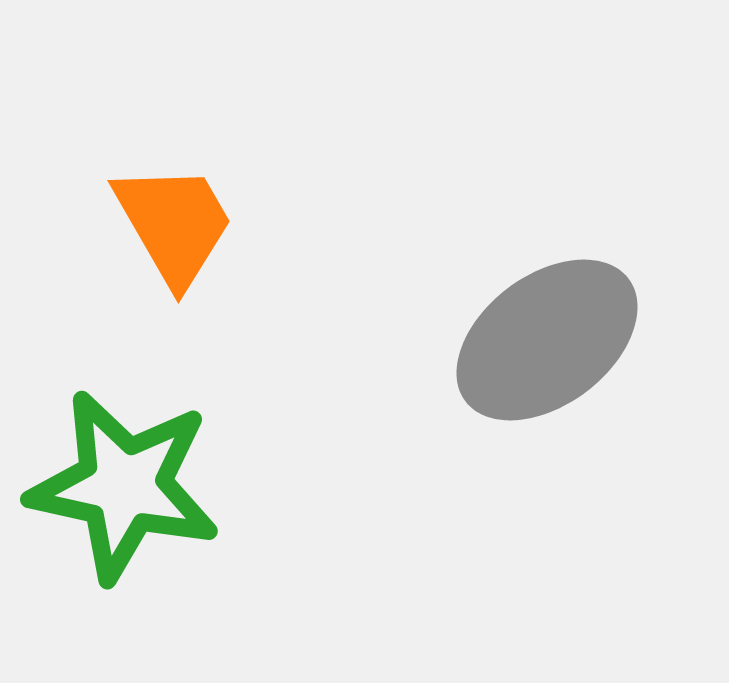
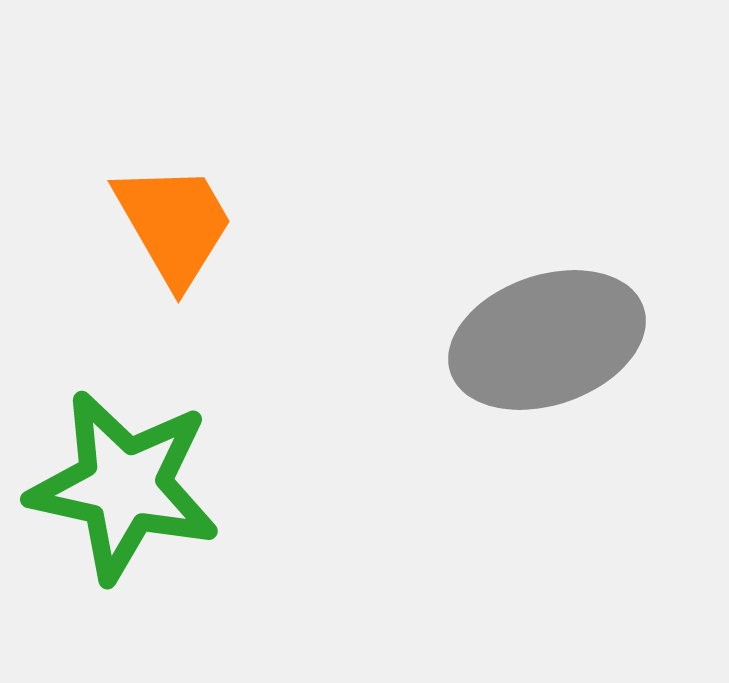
gray ellipse: rotated 18 degrees clockwise
